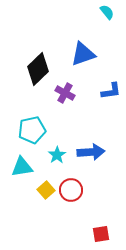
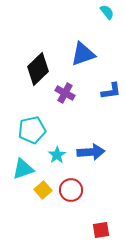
cyan triangle: moved 1 px right, 2 px down; rotated 10 degrees counterclockwise
yellow square: moved 3 px left
red square: moved 4 px up
